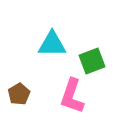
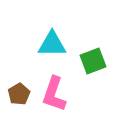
green square: moved 1 px right
pink L-shape: moved 18 px left, 2 px up
